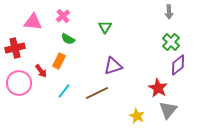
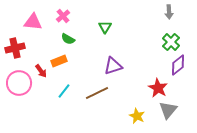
orange rectangle: rotated 42 degrees clockwise
